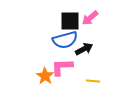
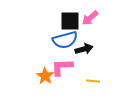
black arrow: rotated 12 degrees clockwise
